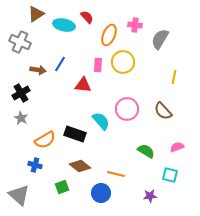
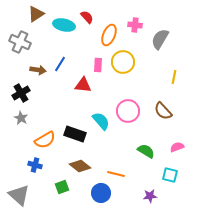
pink circle: moved 1 px right, 2 px down
